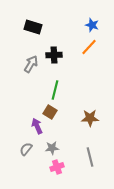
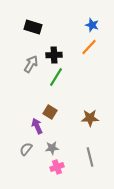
green line: moved 1 px right, 13 px up; rotated 18 degrees clockwise
